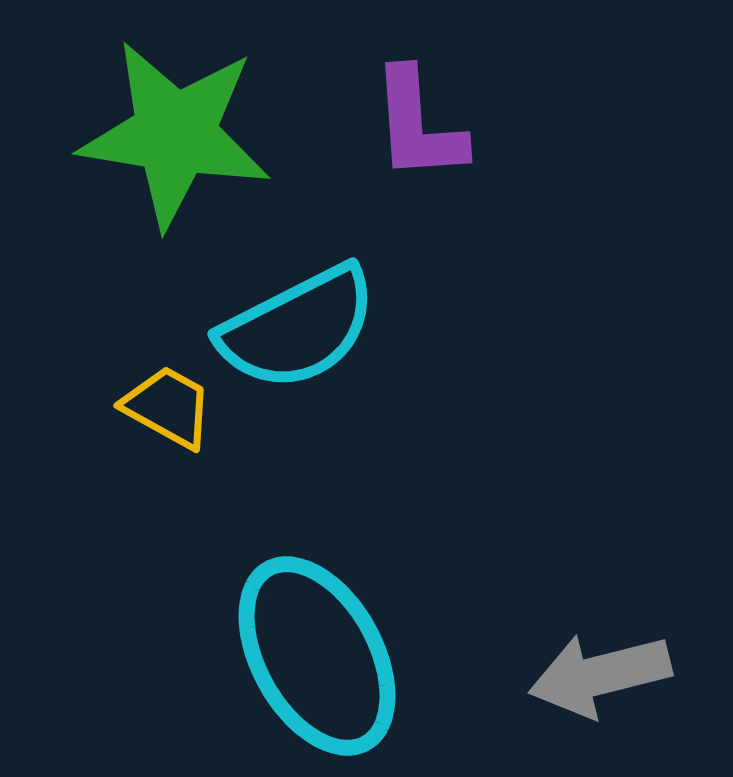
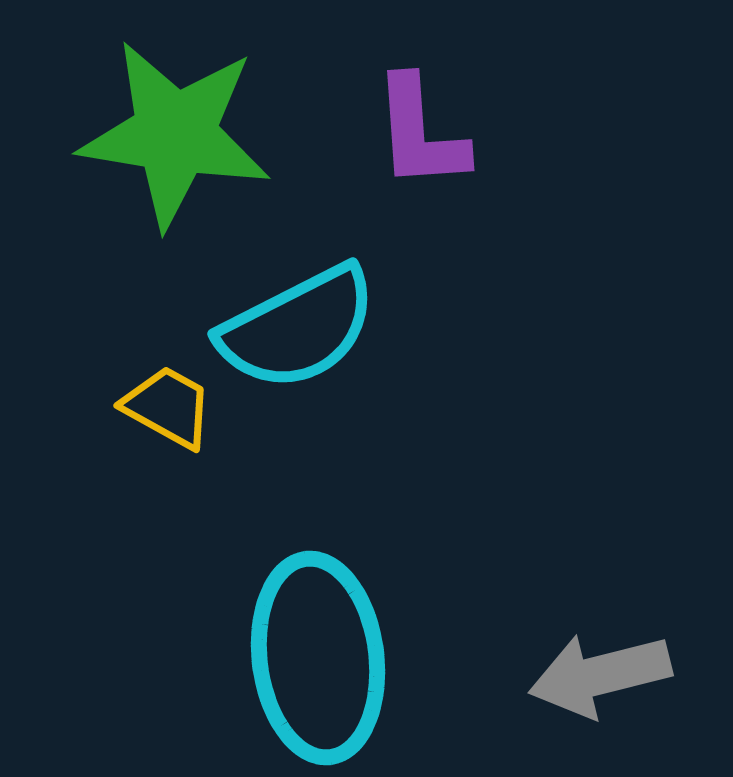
purple L-shape: moved 2 px right, 8 px down
cyan ellipse: moved 1 px right, 2 px down; rotated 22 degrees clockwise
